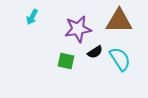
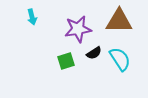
cyan arrow: rotated 42 degrees counterclockwise
black semicircle: moved 1 px left, 1 px down
green square: rotated 30 degrees counterclockwise
